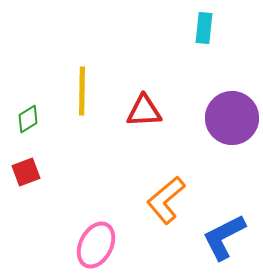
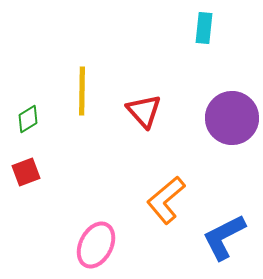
red triangle: rotated 51 degrees clockwise
